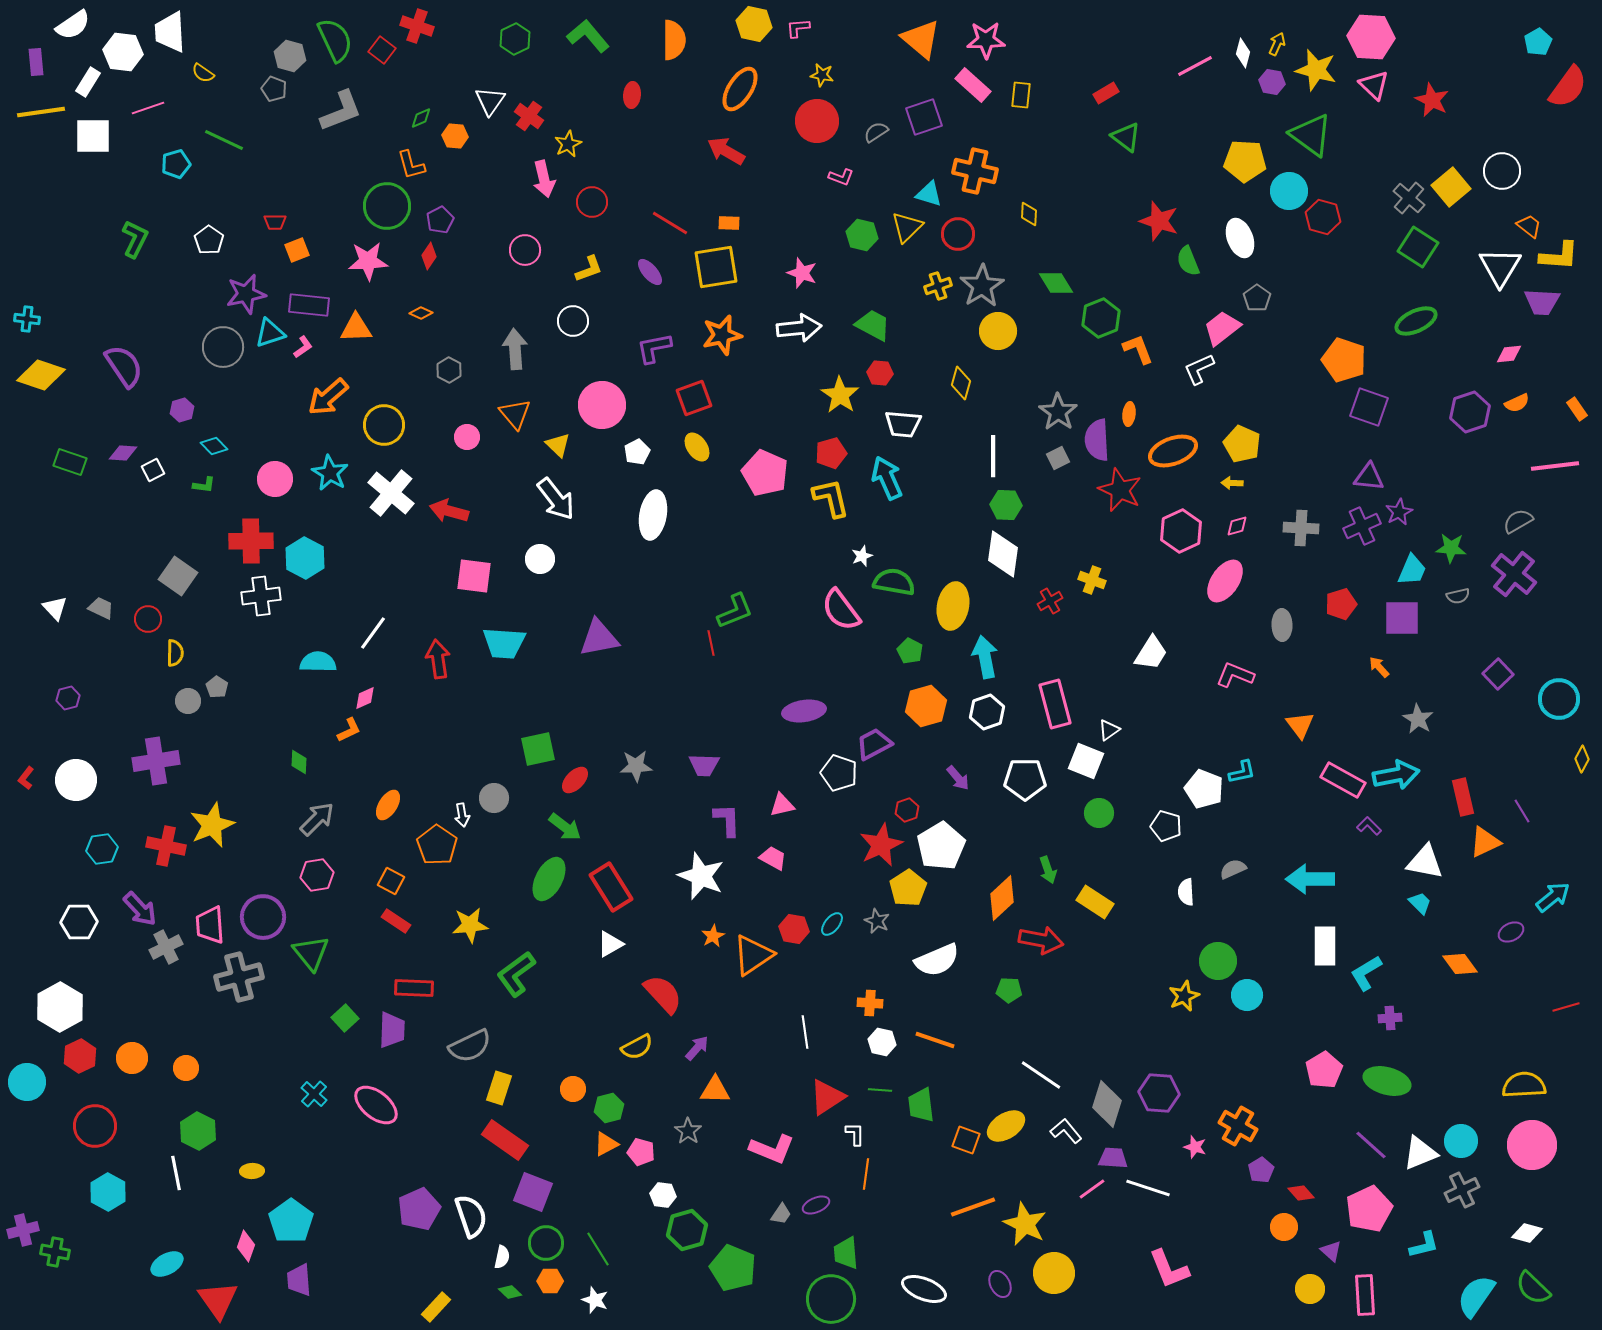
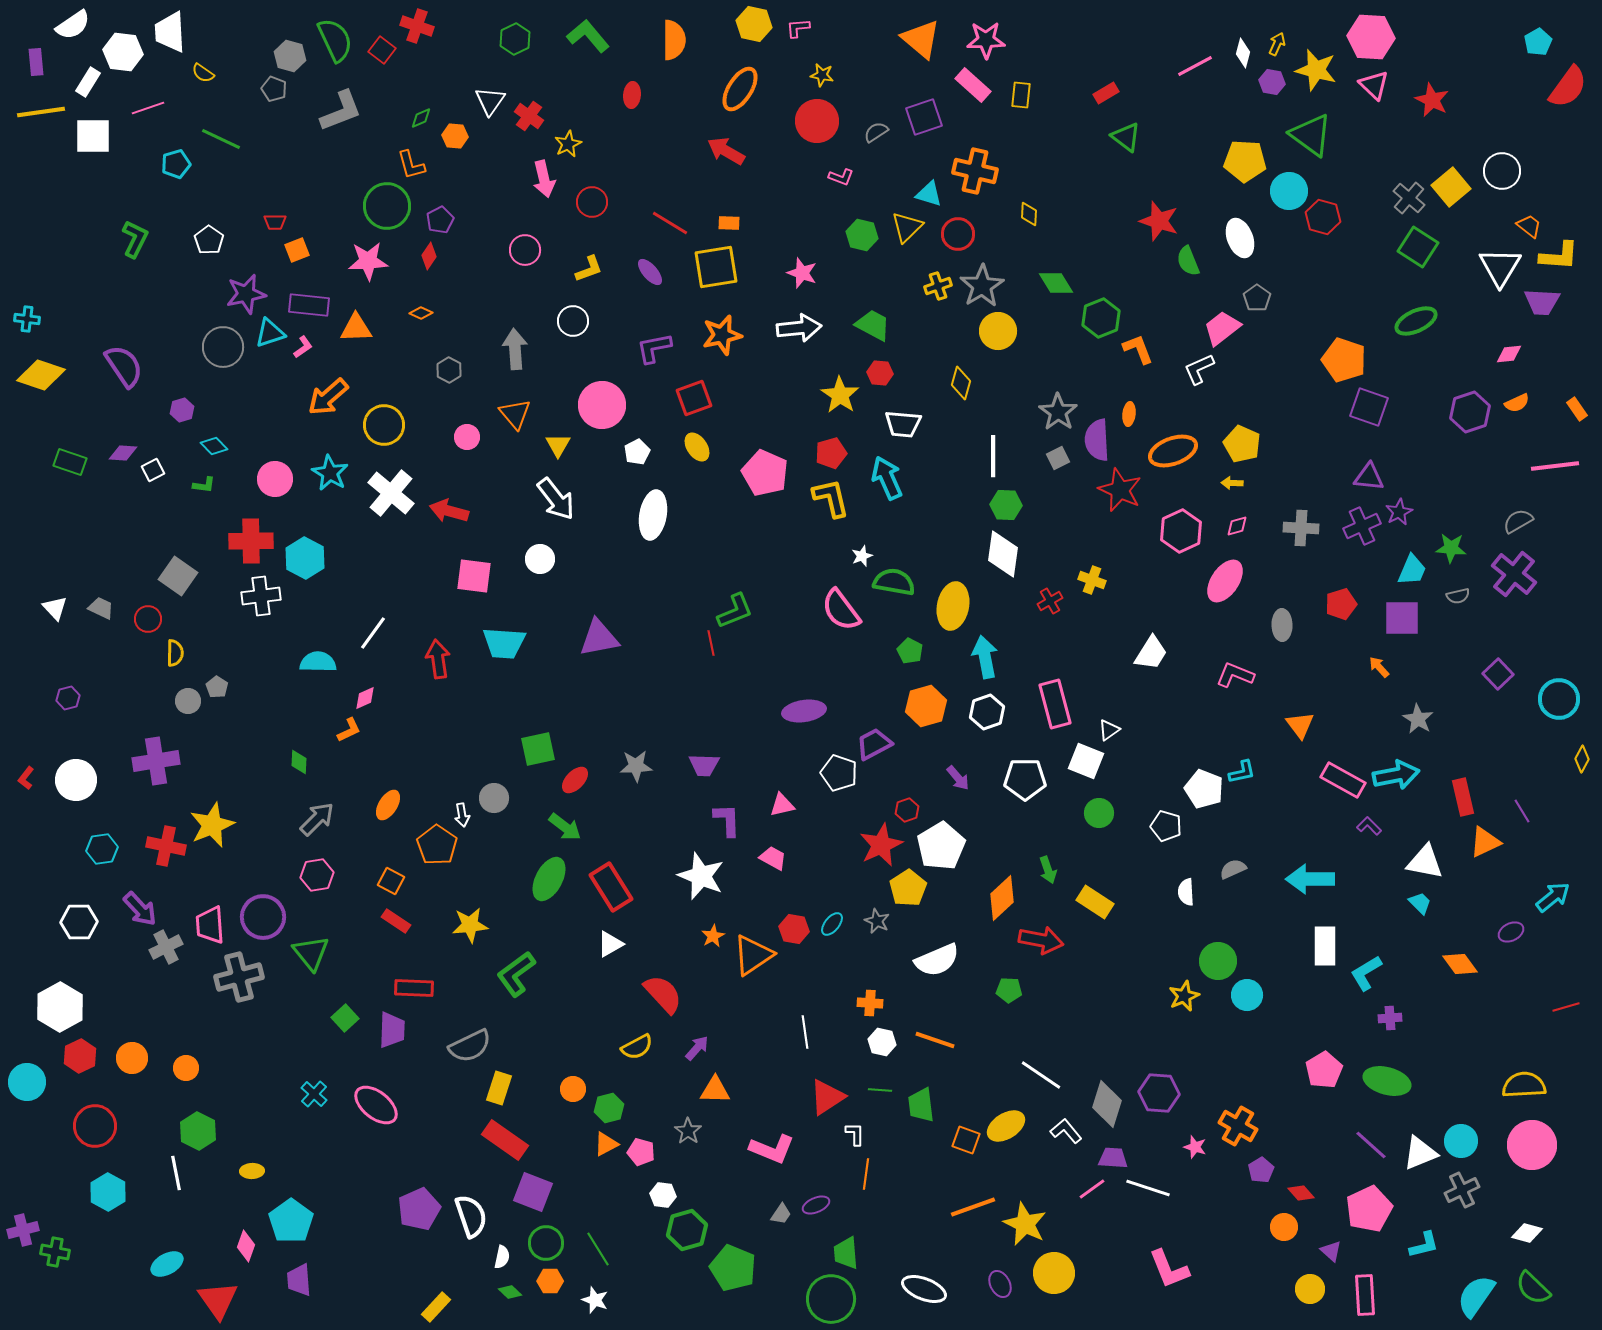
green line at (224, 140): moved 3 px left, 1 px up
yellow triangle at (558, 445): rotated 16 degrees clockwise
